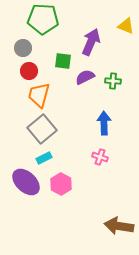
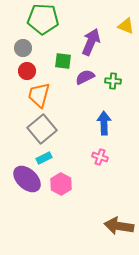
red circle: moved 2 px left
purple ellipse: moved 1 px right, 3 px up
